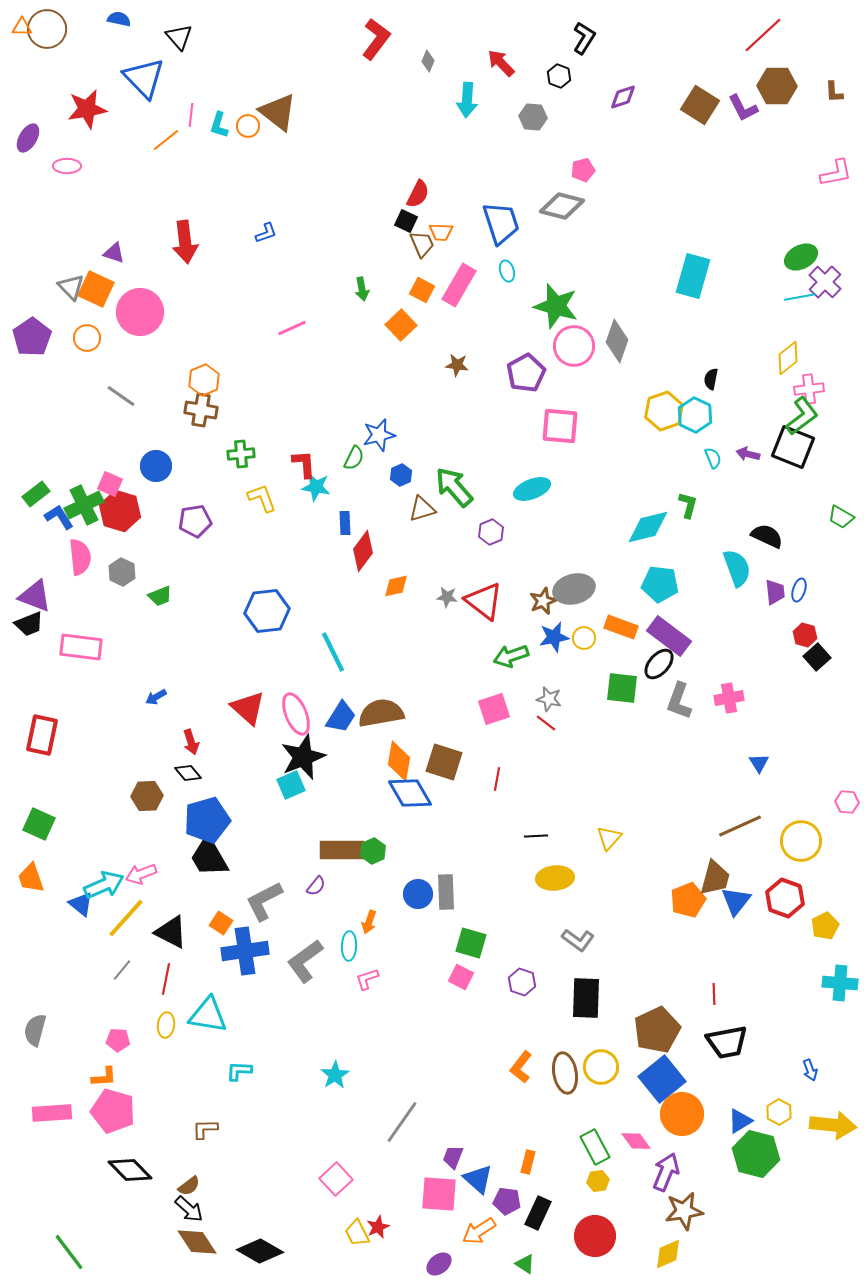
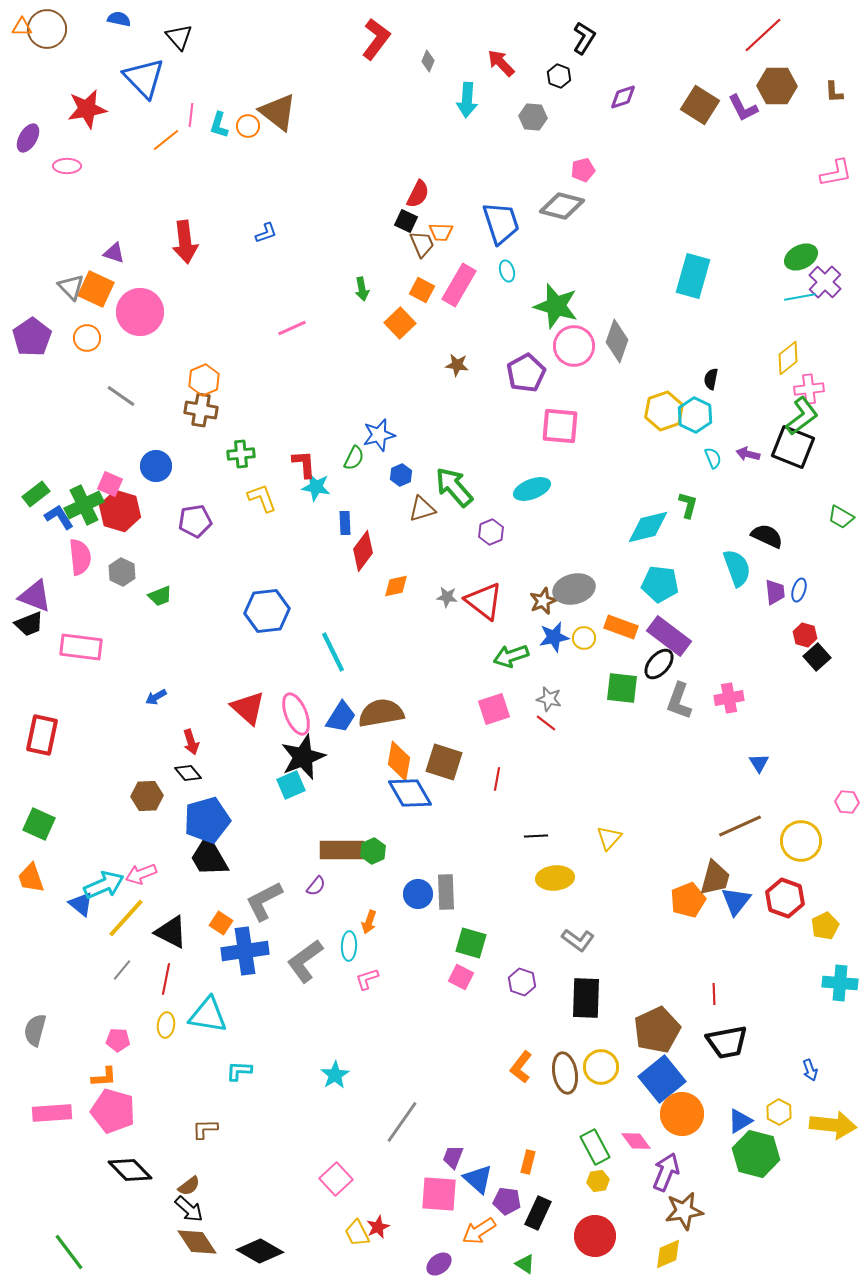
orange square at (401, 325): moved 1 px left, 2 px up
